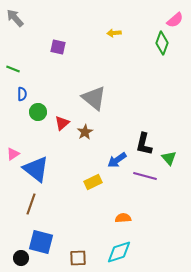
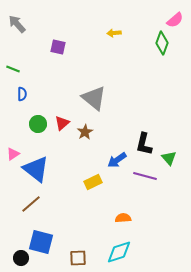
gray arrow: moved 2 px right, 6 px down
green circle: moved 12 px down
brown line: rotated 30 degrees clockwise
